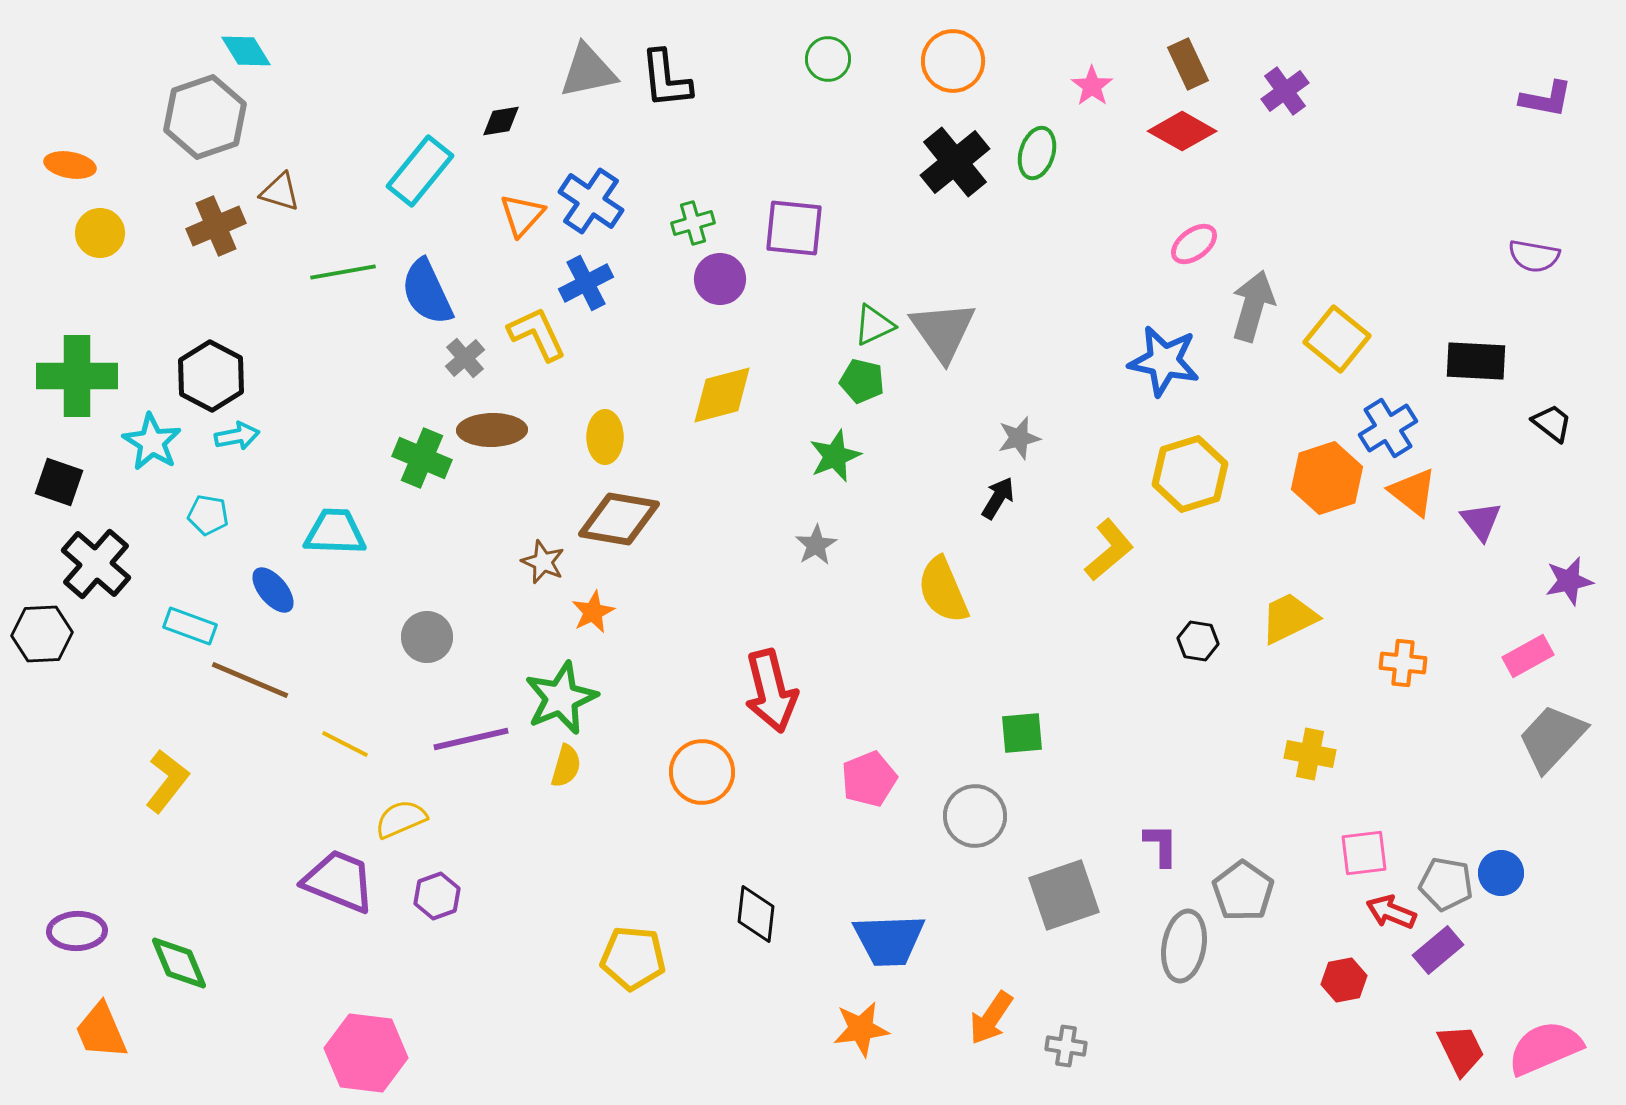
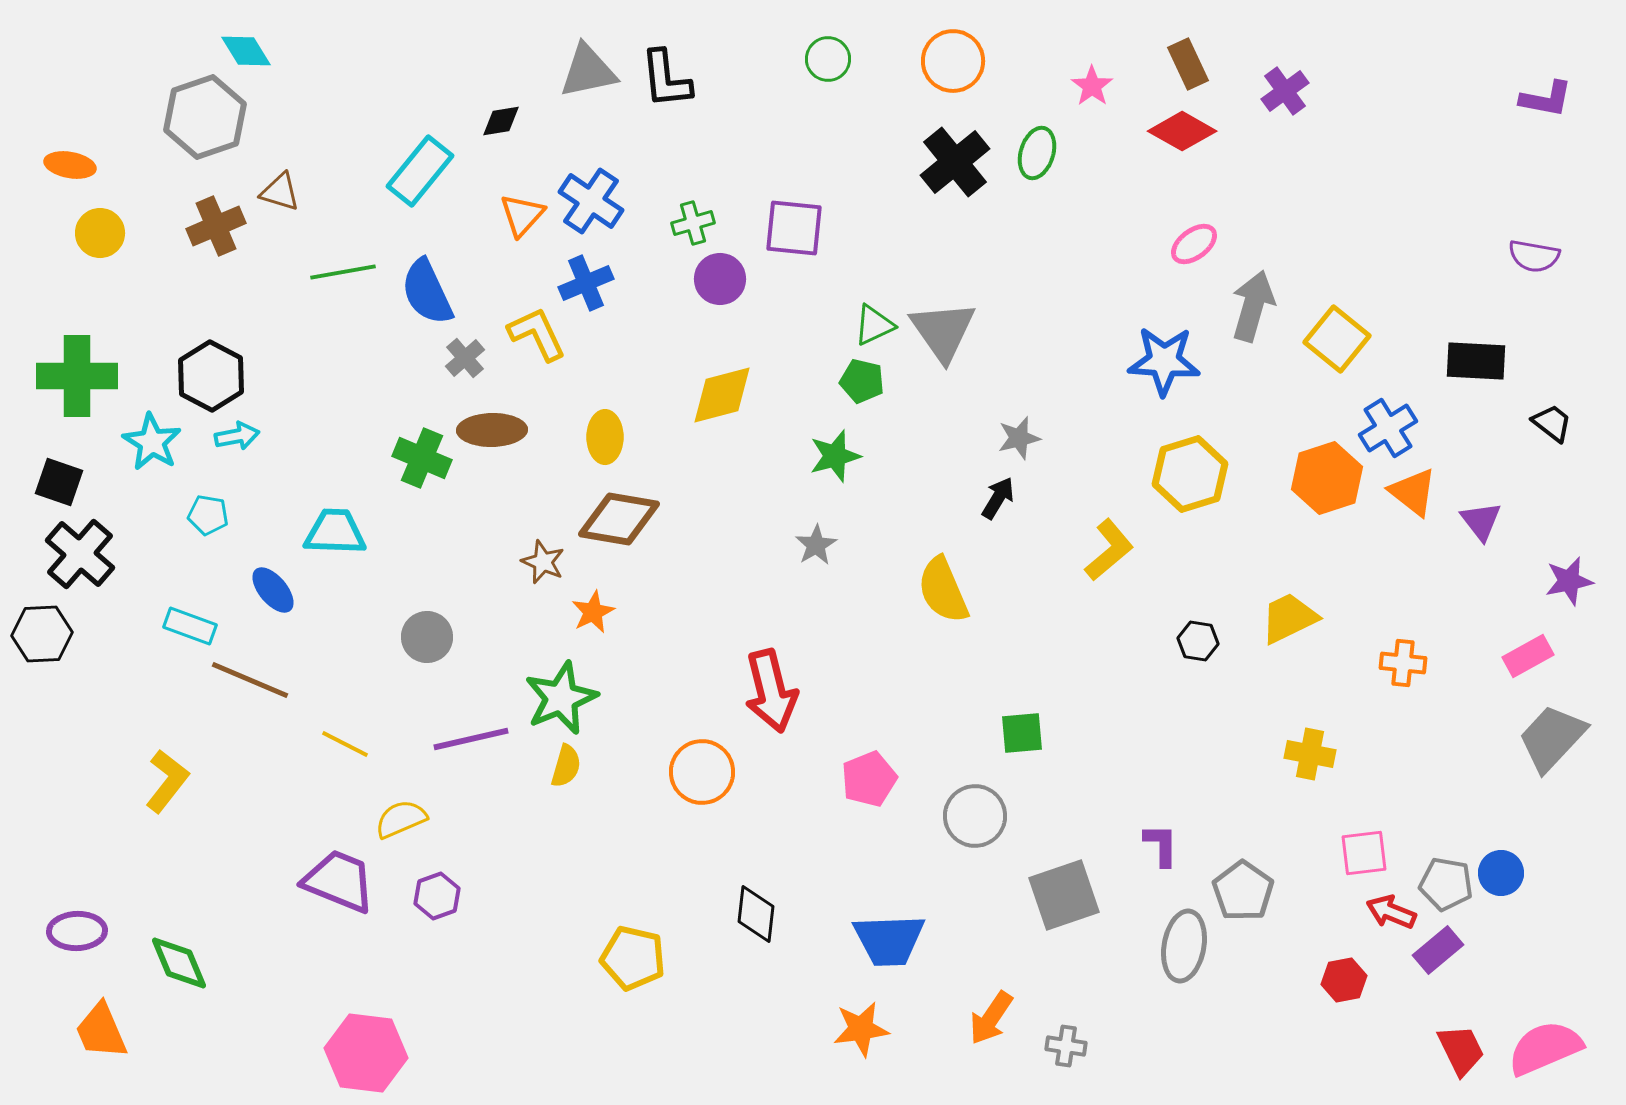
blue cross at (586, 283): rotated 4 degrees clockwise
blue star at (1164, 361): rotated 8 degrees counterclockwise
green star at (835, 456): rotated 6 degrees clockwise
black cross at (96, 564): moved 16 px left, 10 px up
yellow pentagon at (633, 958): rotated 8 degrees clockwise
